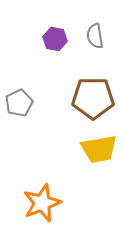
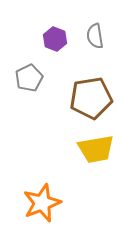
purple hexagon: rotated 10 degrees clockwise
brown pentagon: moved 2 px left; rotated 9 degrees counterclockwise
gray pentagon: moved 10 px right, 25 px up
yellow trapezoid: moved 3 px left
